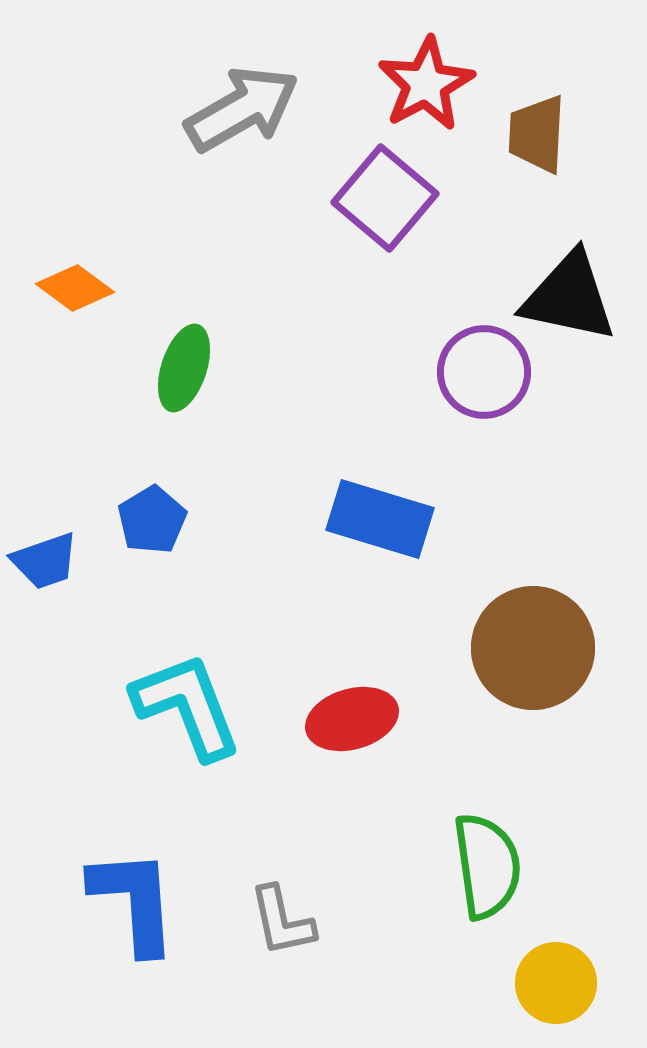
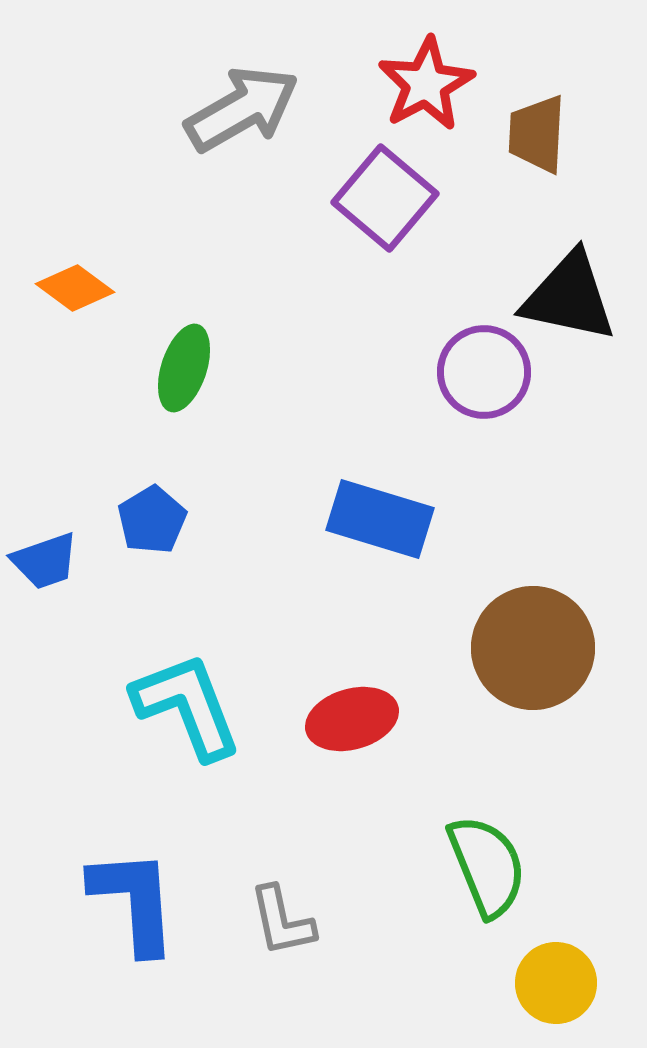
green semicircle: rotated 14 degrees counterclockwise
